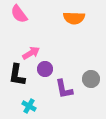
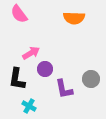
black L-shape: moved 4 px down
